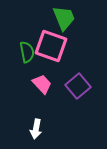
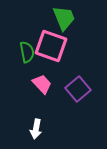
purple square: moved 3 px down
